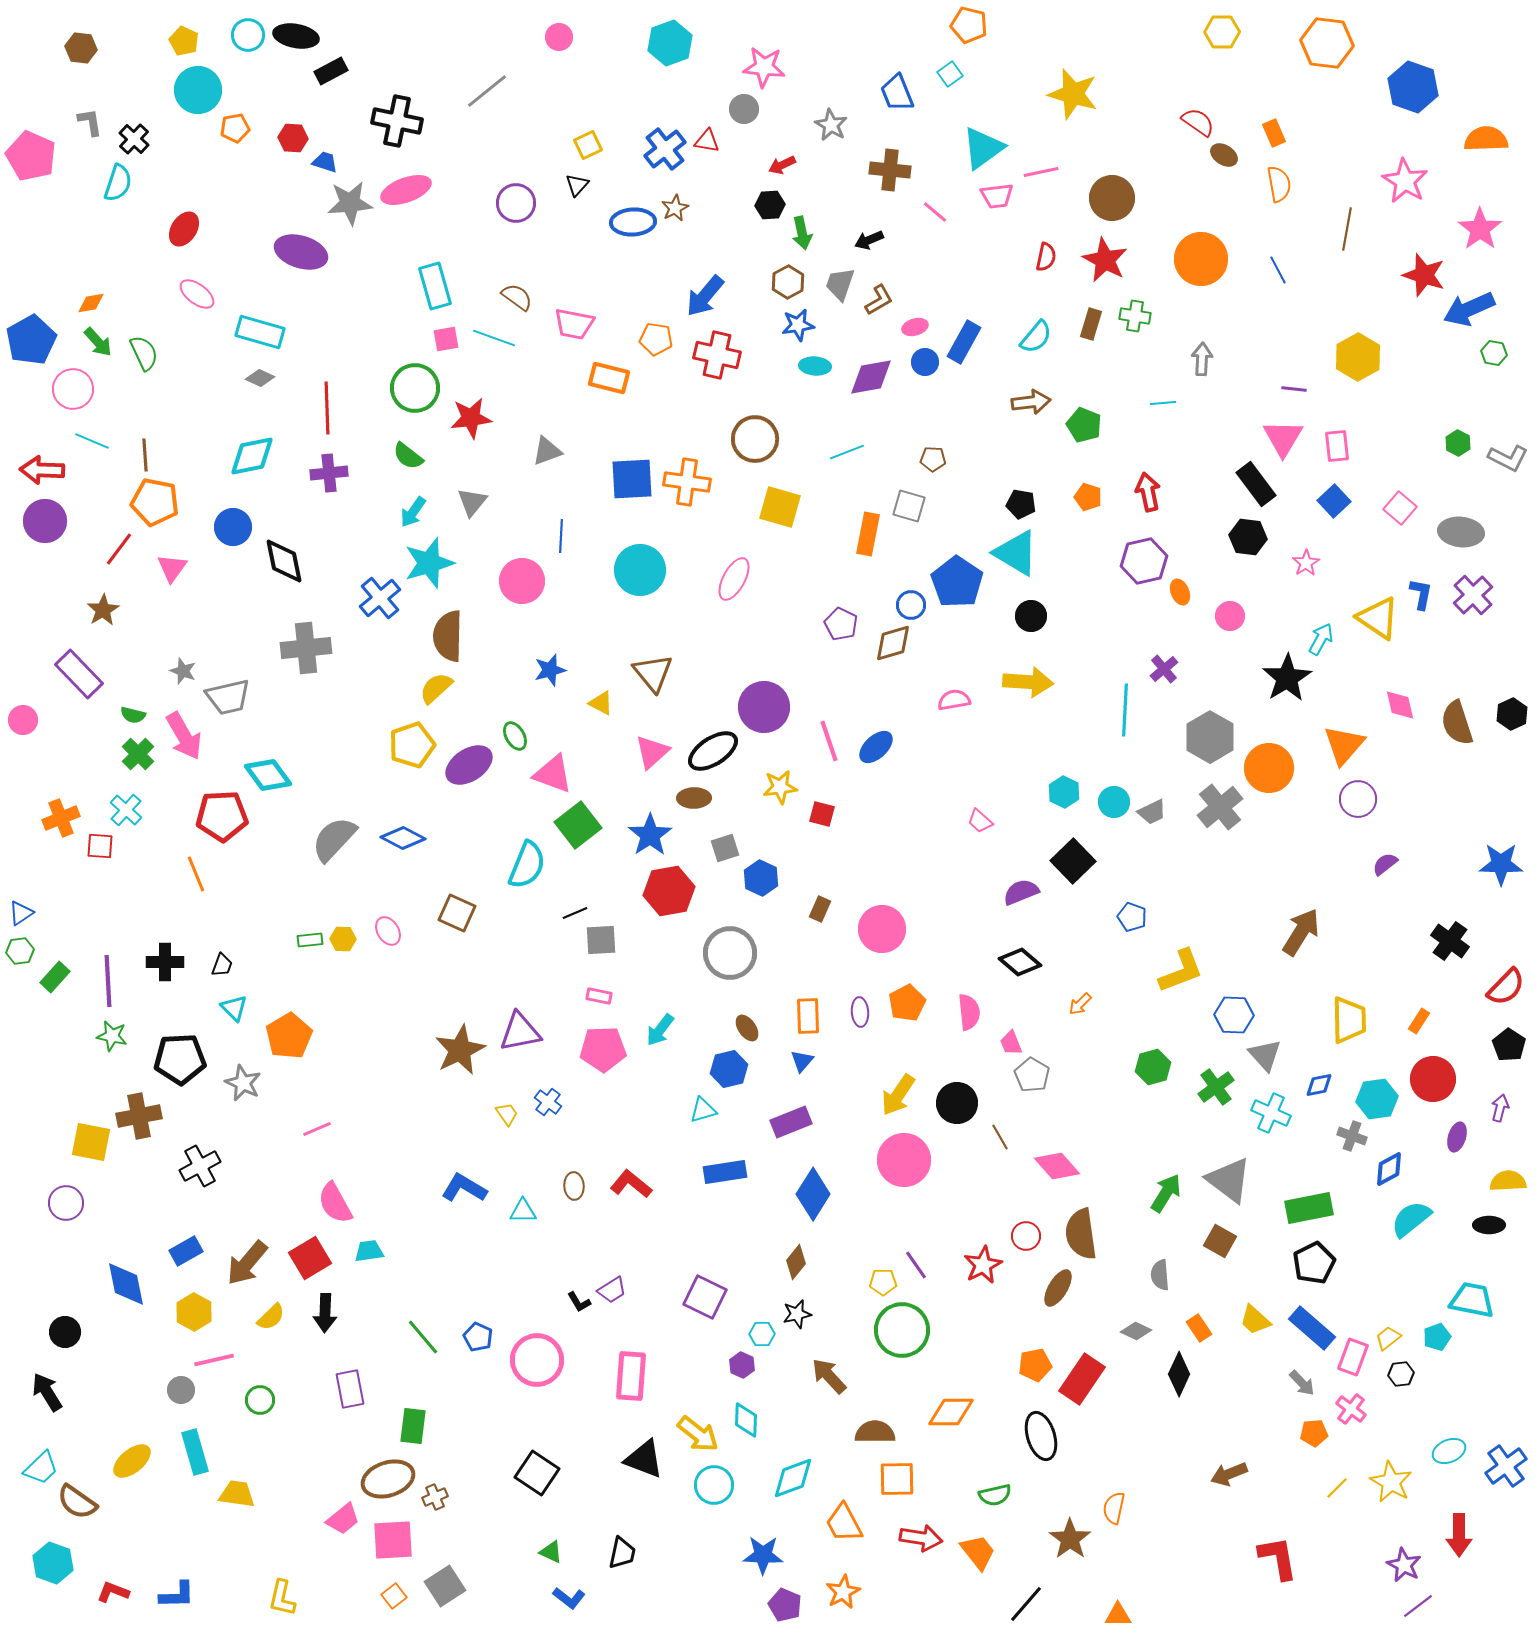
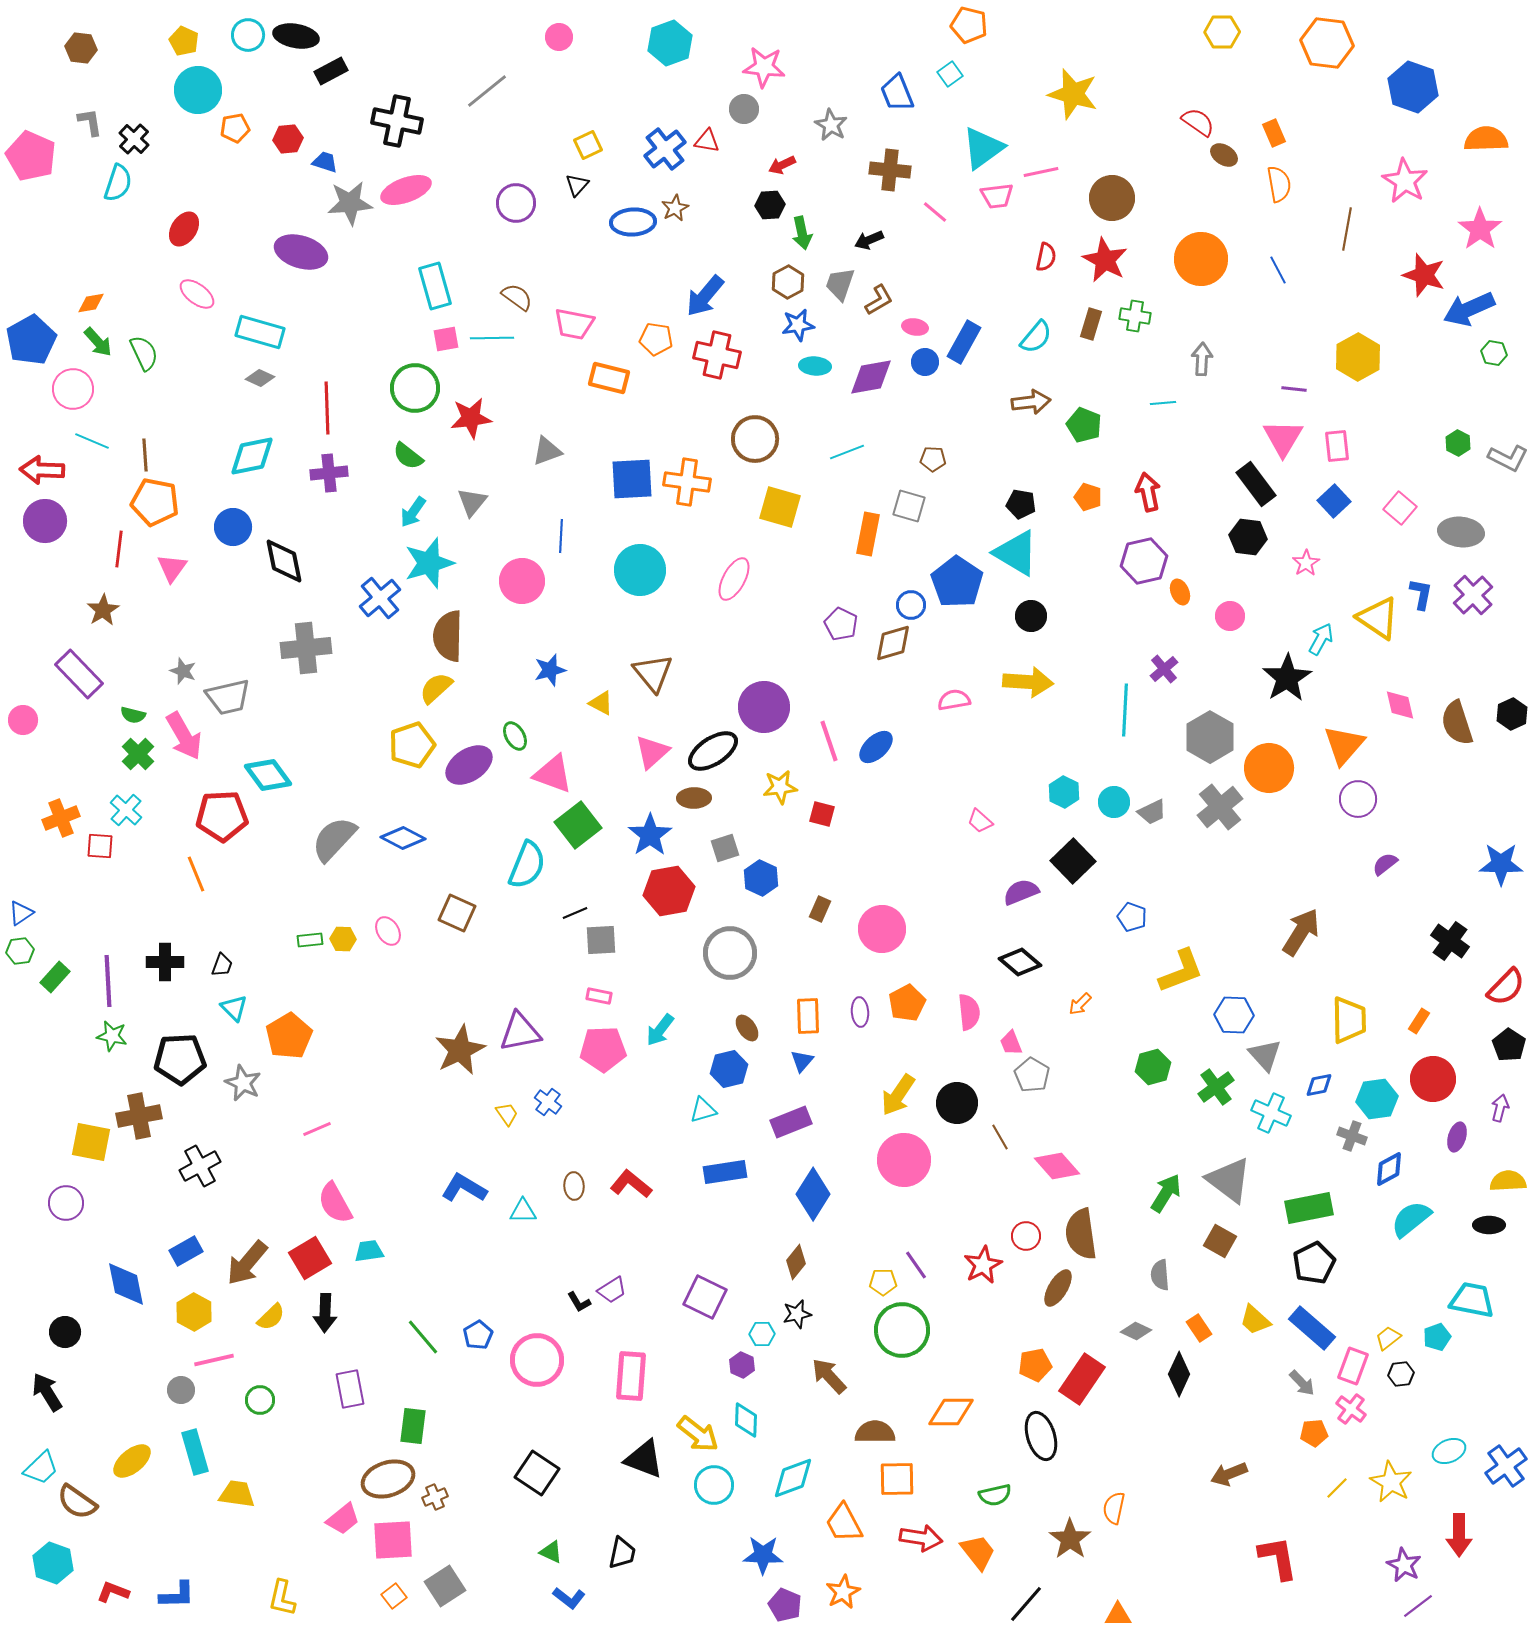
red hexagon at (293, 138): moved 5 px left, 1 px down; rotated 8 degrees counterclockwise
pink ellipse at (915, 327): rotated 25 degrees clockwise
cyan line at (494, 338): moved 2 px left; rotated 21 degrees counterclockwise
red line at (119, 549): rotated 30 degrees counterclockwise
blue pentagon at (478, 1337): moved 2 px up; rotated 16 degrees clockwise
pink rectangle at (1353, 1357): moved 9 px down
